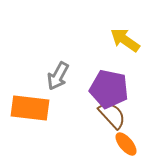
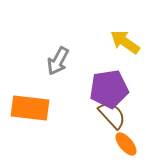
yellow arrow: moved 2 px down
gray arrow: moved 15 px up
purple pentagon: rotated 21 degrees counterclockwise
